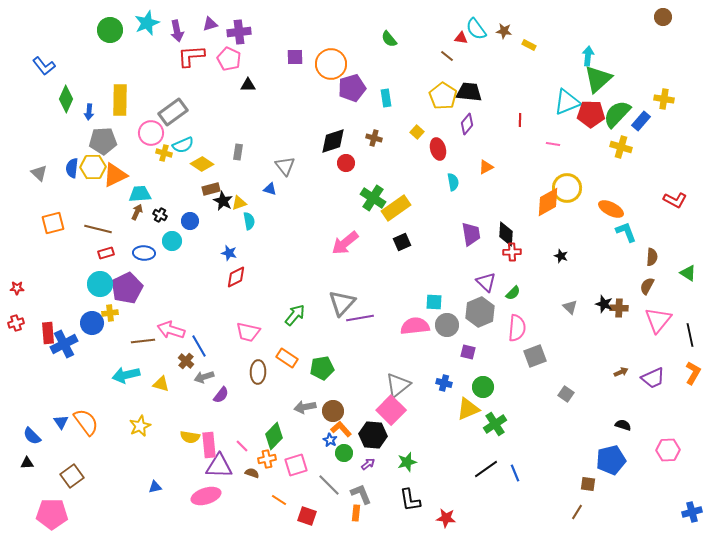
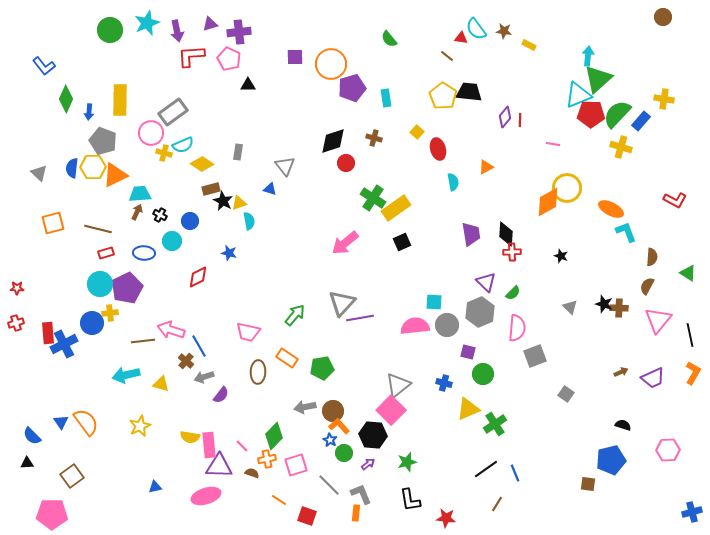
cyan triangle at (567, 102): moved 11 px right, 7 px up
purple diamond at (467, 124): moved 38 px right, 7 px up
gray pentagon at (103, 141): rotated 24 degrees clockwise
red diamond at (236, 277): moved 38 px left
green circle at (483, 387): moved 13 px up
orange L-shape at (341, 429): moved 2 px left, 3 px up
brown line at (577, 512): moved 80 px left, 8 px up
